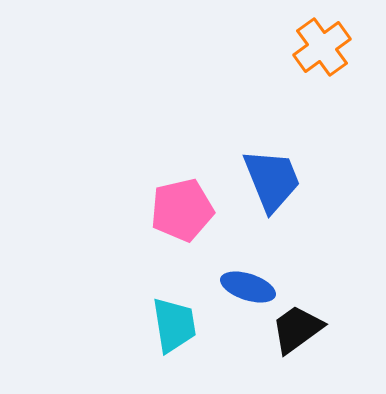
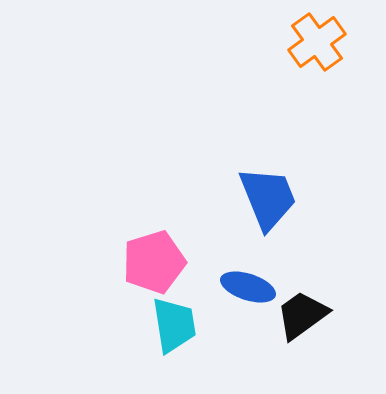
orange cross: moved 5 px left, 5 px up
blue trapezoid: moved 4 px left, 18 px down
pink pentagon: moved 28 px left, 52 px down; rotated 4 degrees counterclockwise
black trapezoid: moved 5 px right, 14 px up
